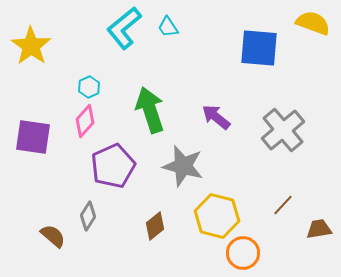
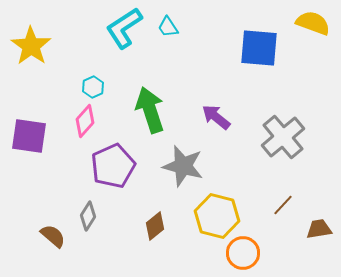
cyan L-shape: rotated 6 degrees clockwise
cyan hexagon: moved 4 px right
gray cross: moved 7 px down
purple square: moved 4 px left, 1 px up
